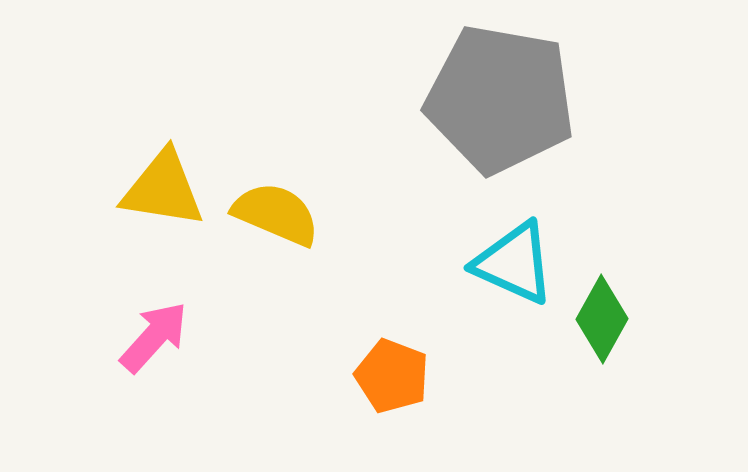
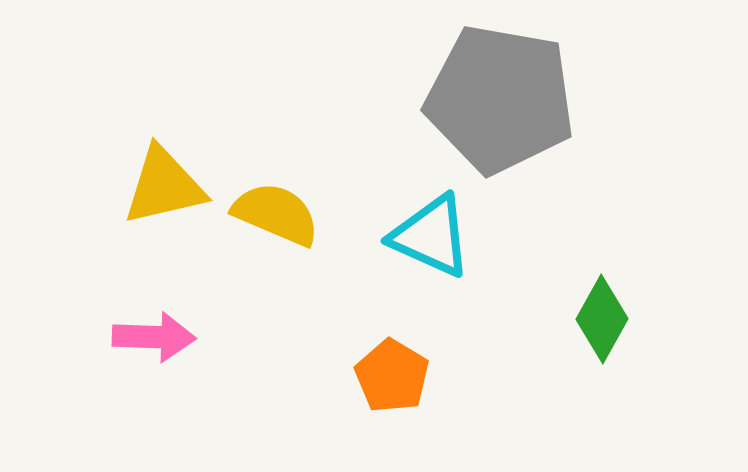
yellow triangle: moved 1 px right, 3 px up; rotated 22 degrees counterclockwise
cyan triangle: moved 83 px left, 27 px up
pink arrow: rotated 50 degrees clockwise
orange pentagon: rotated 10 degrees clockwise
